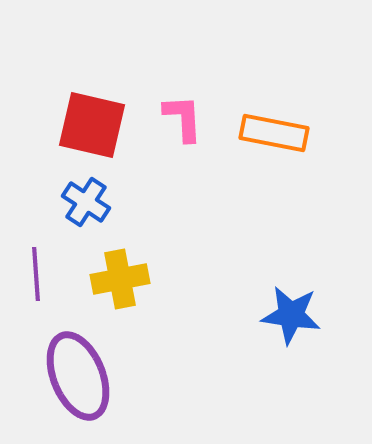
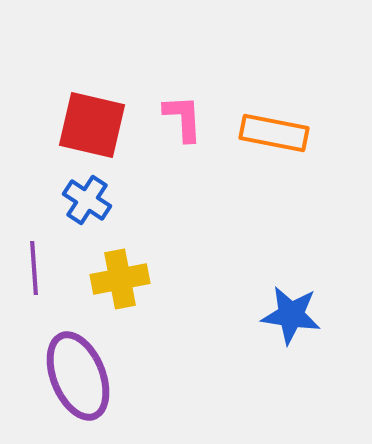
blue cross: moved 1 px right, 2 px up
purple line: moved 2 px left, 6 px up
